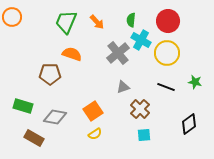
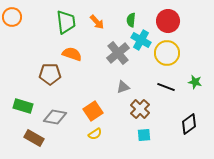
green trapezoid: rotated 150 degrees clockwise
